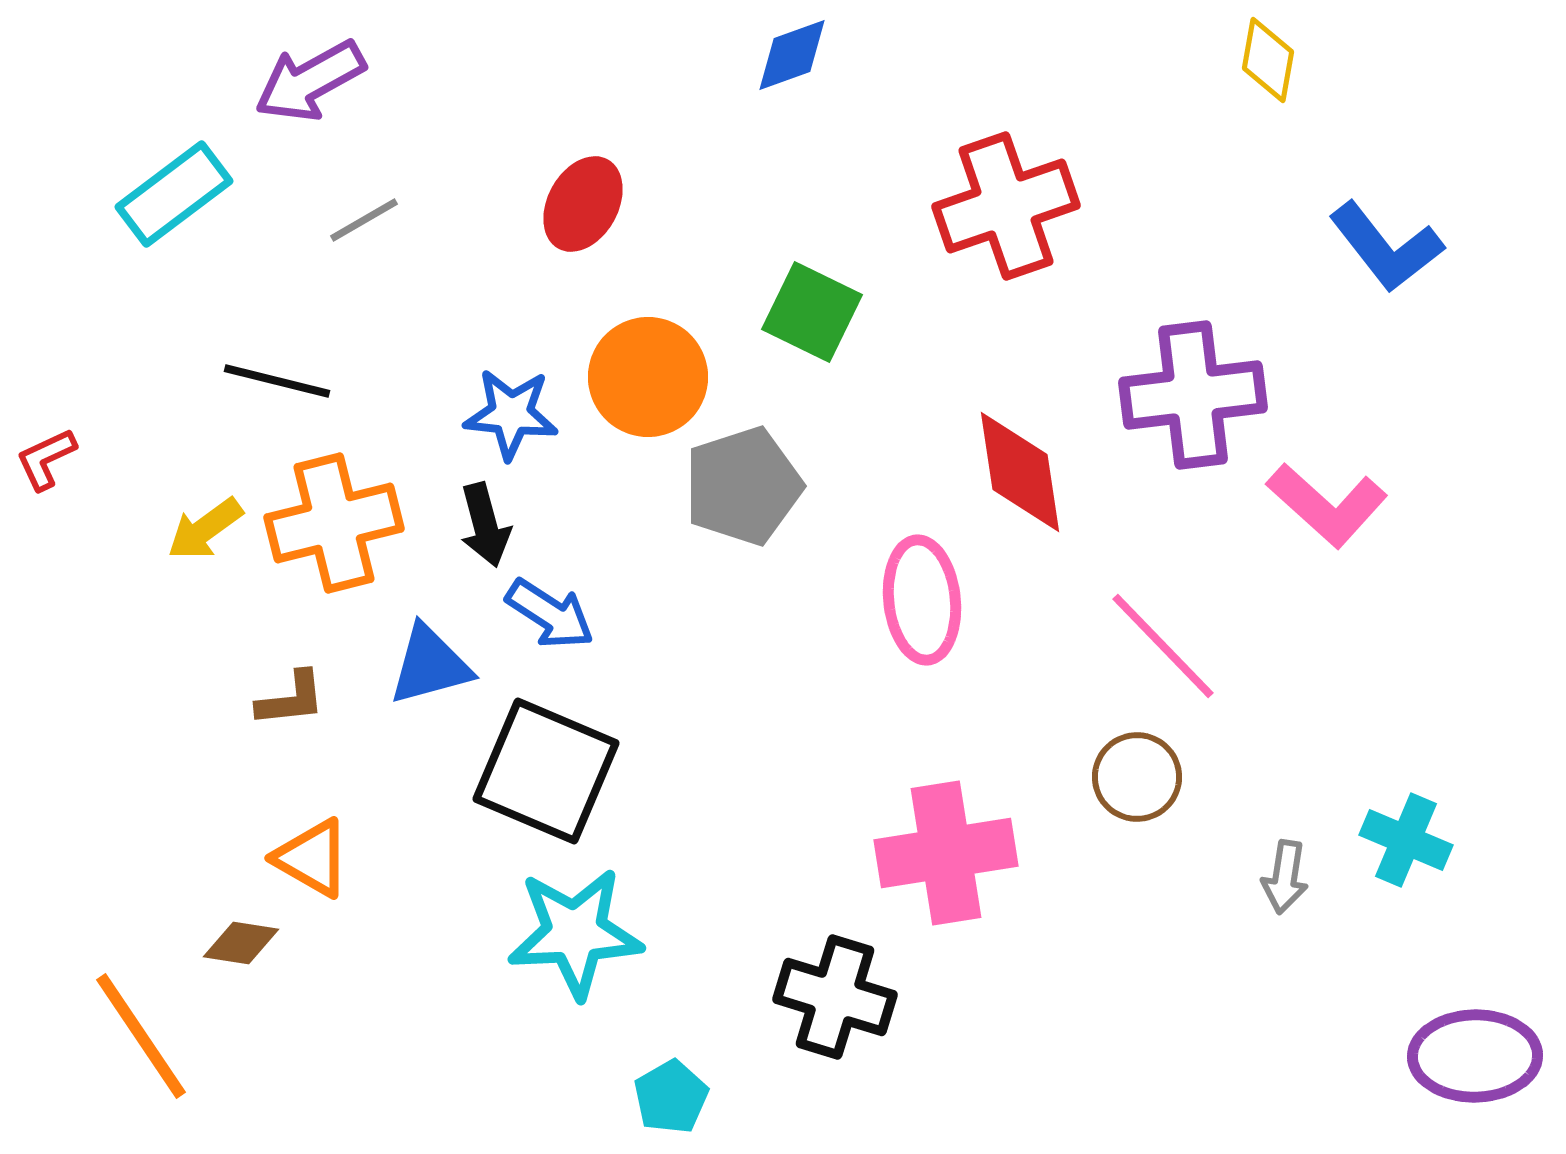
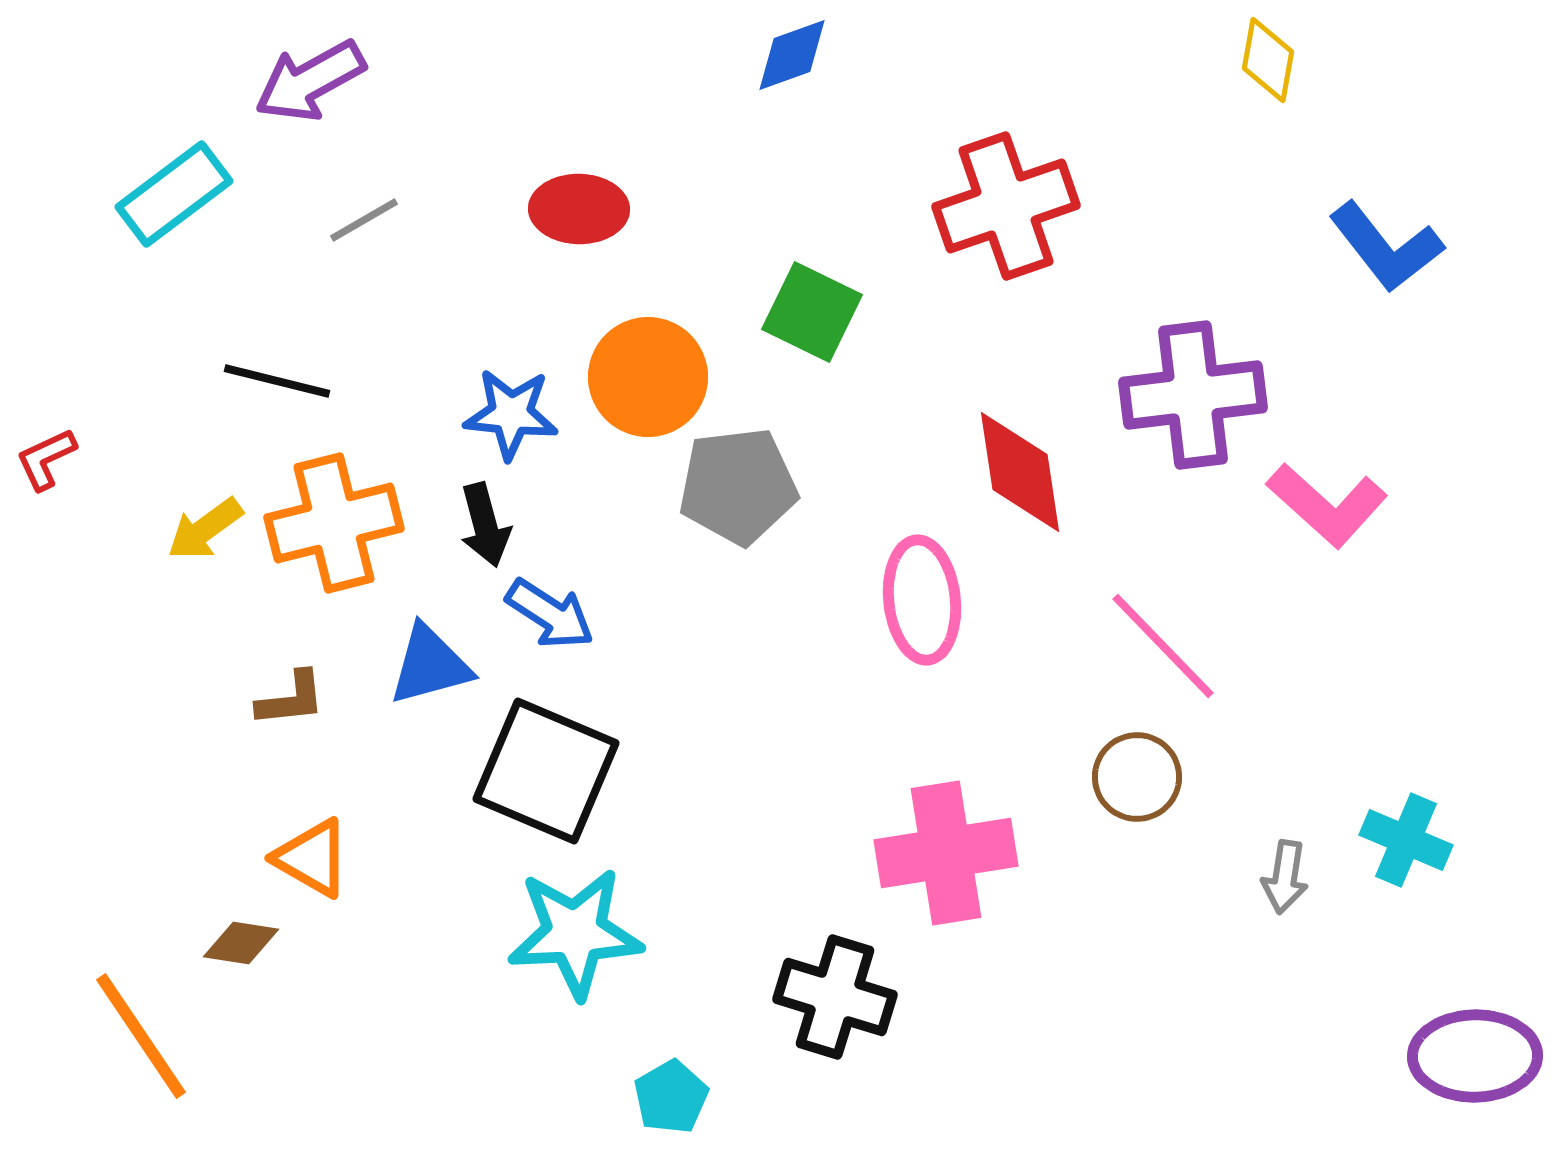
red ellipse: moved 4 px left, 5 px down; rotated 62 degrees clockwise
gray pentagon: moved 5 px left; rotated 11 degrees clockwise
